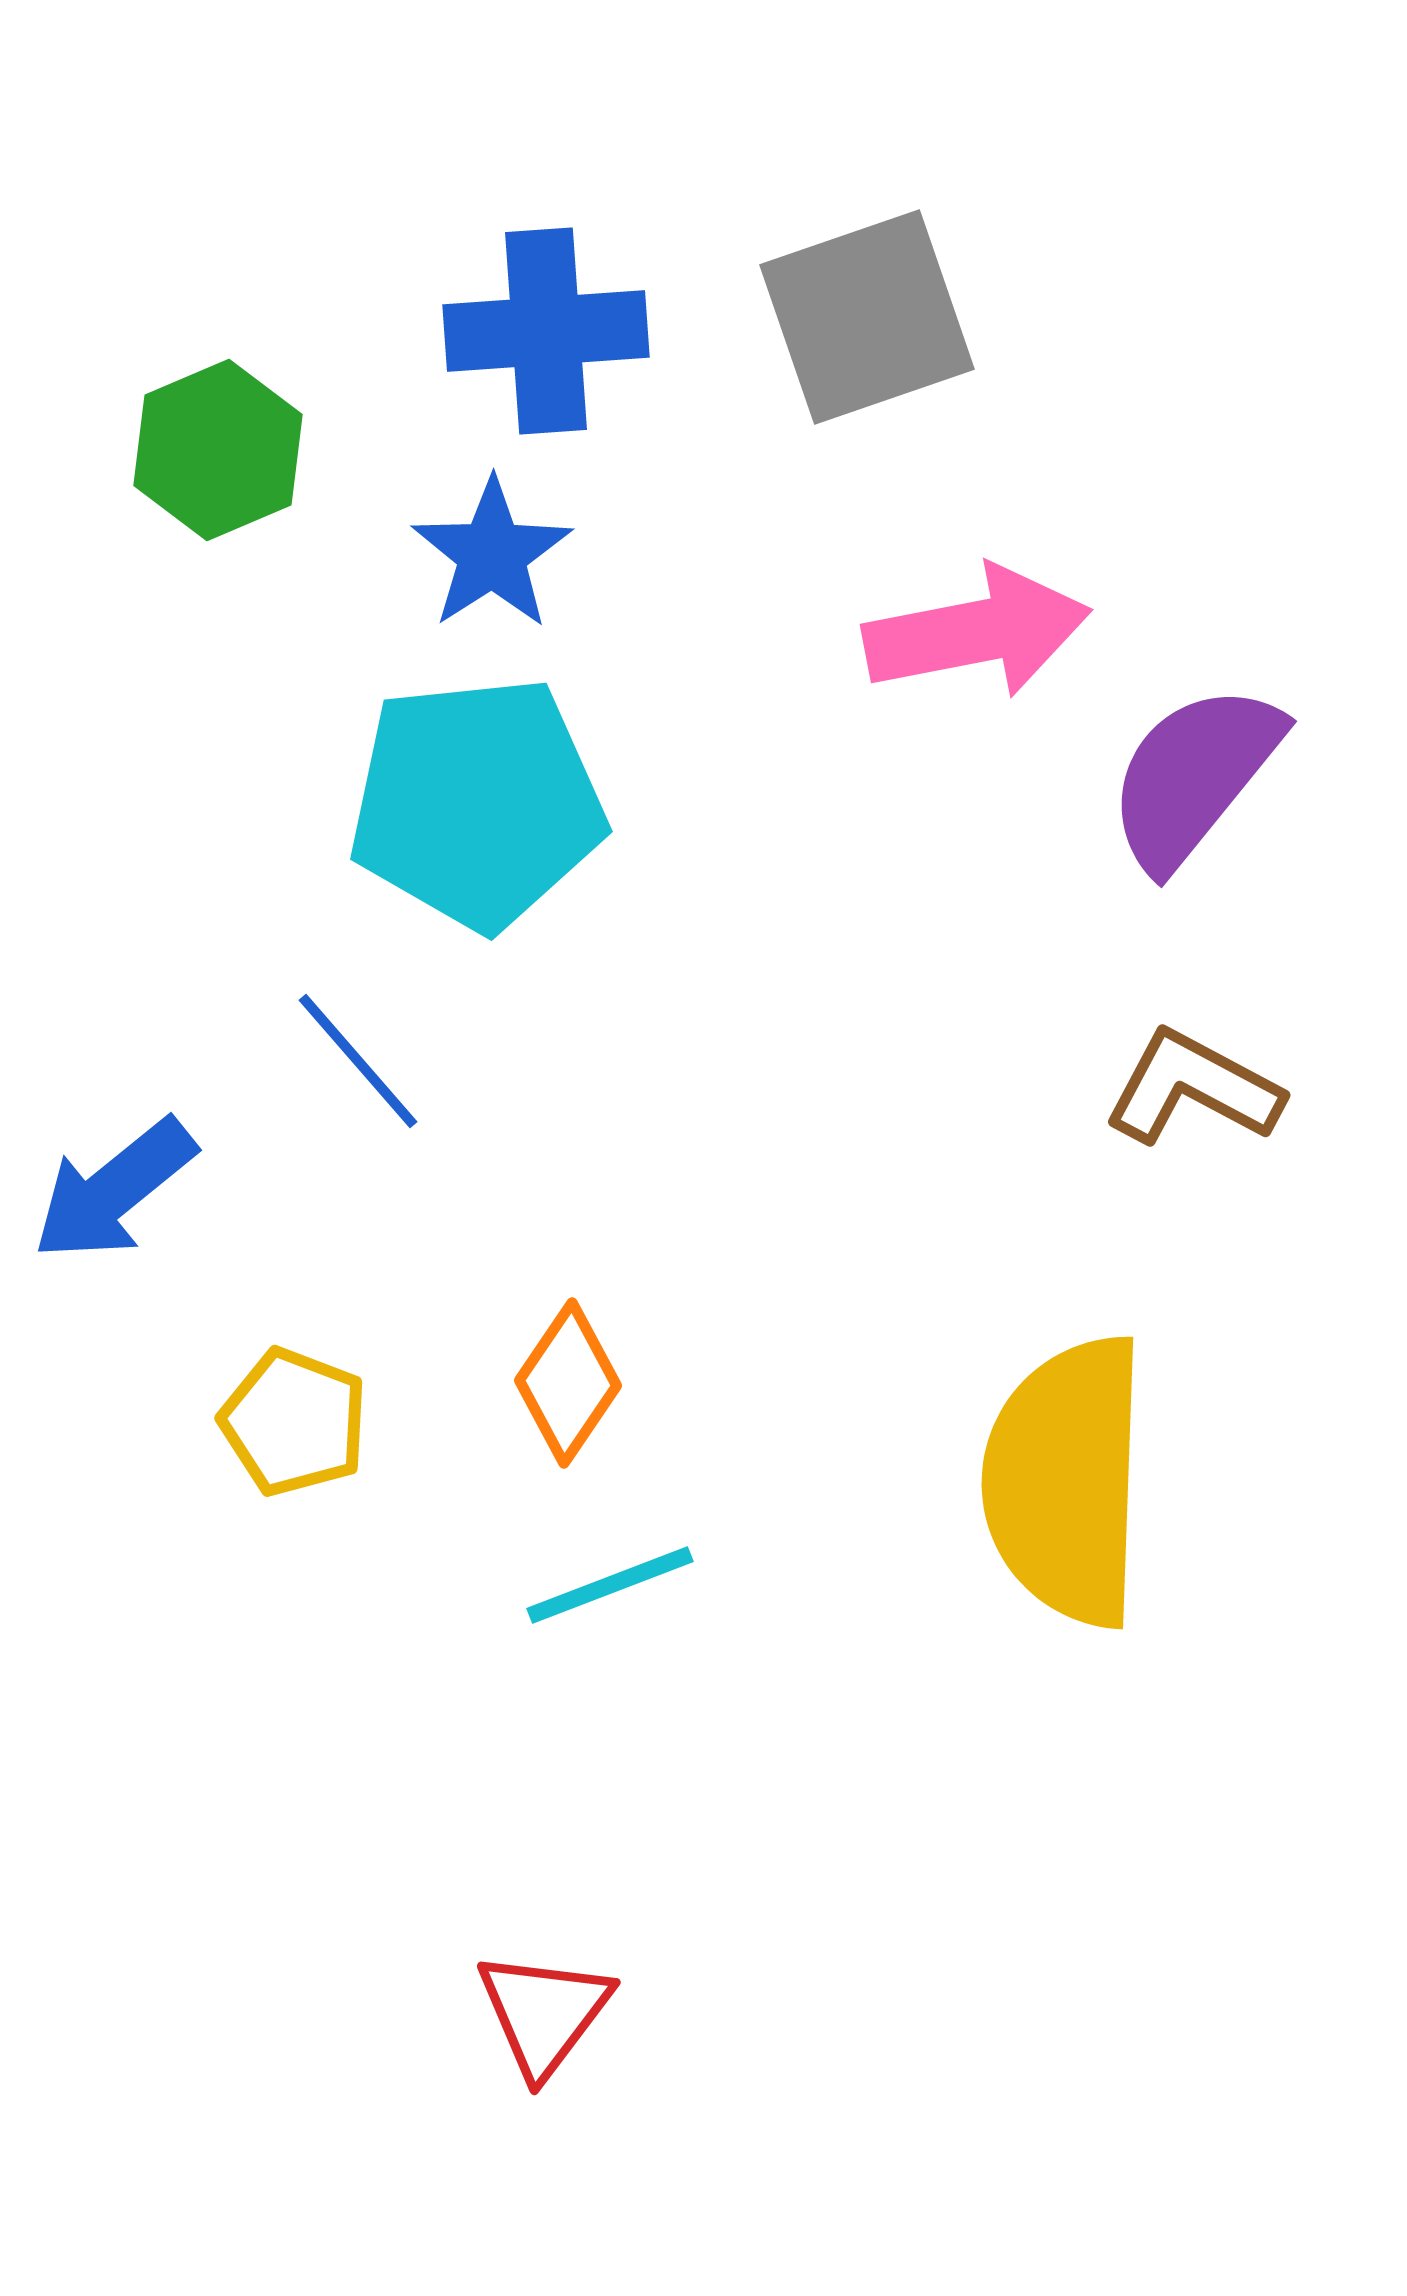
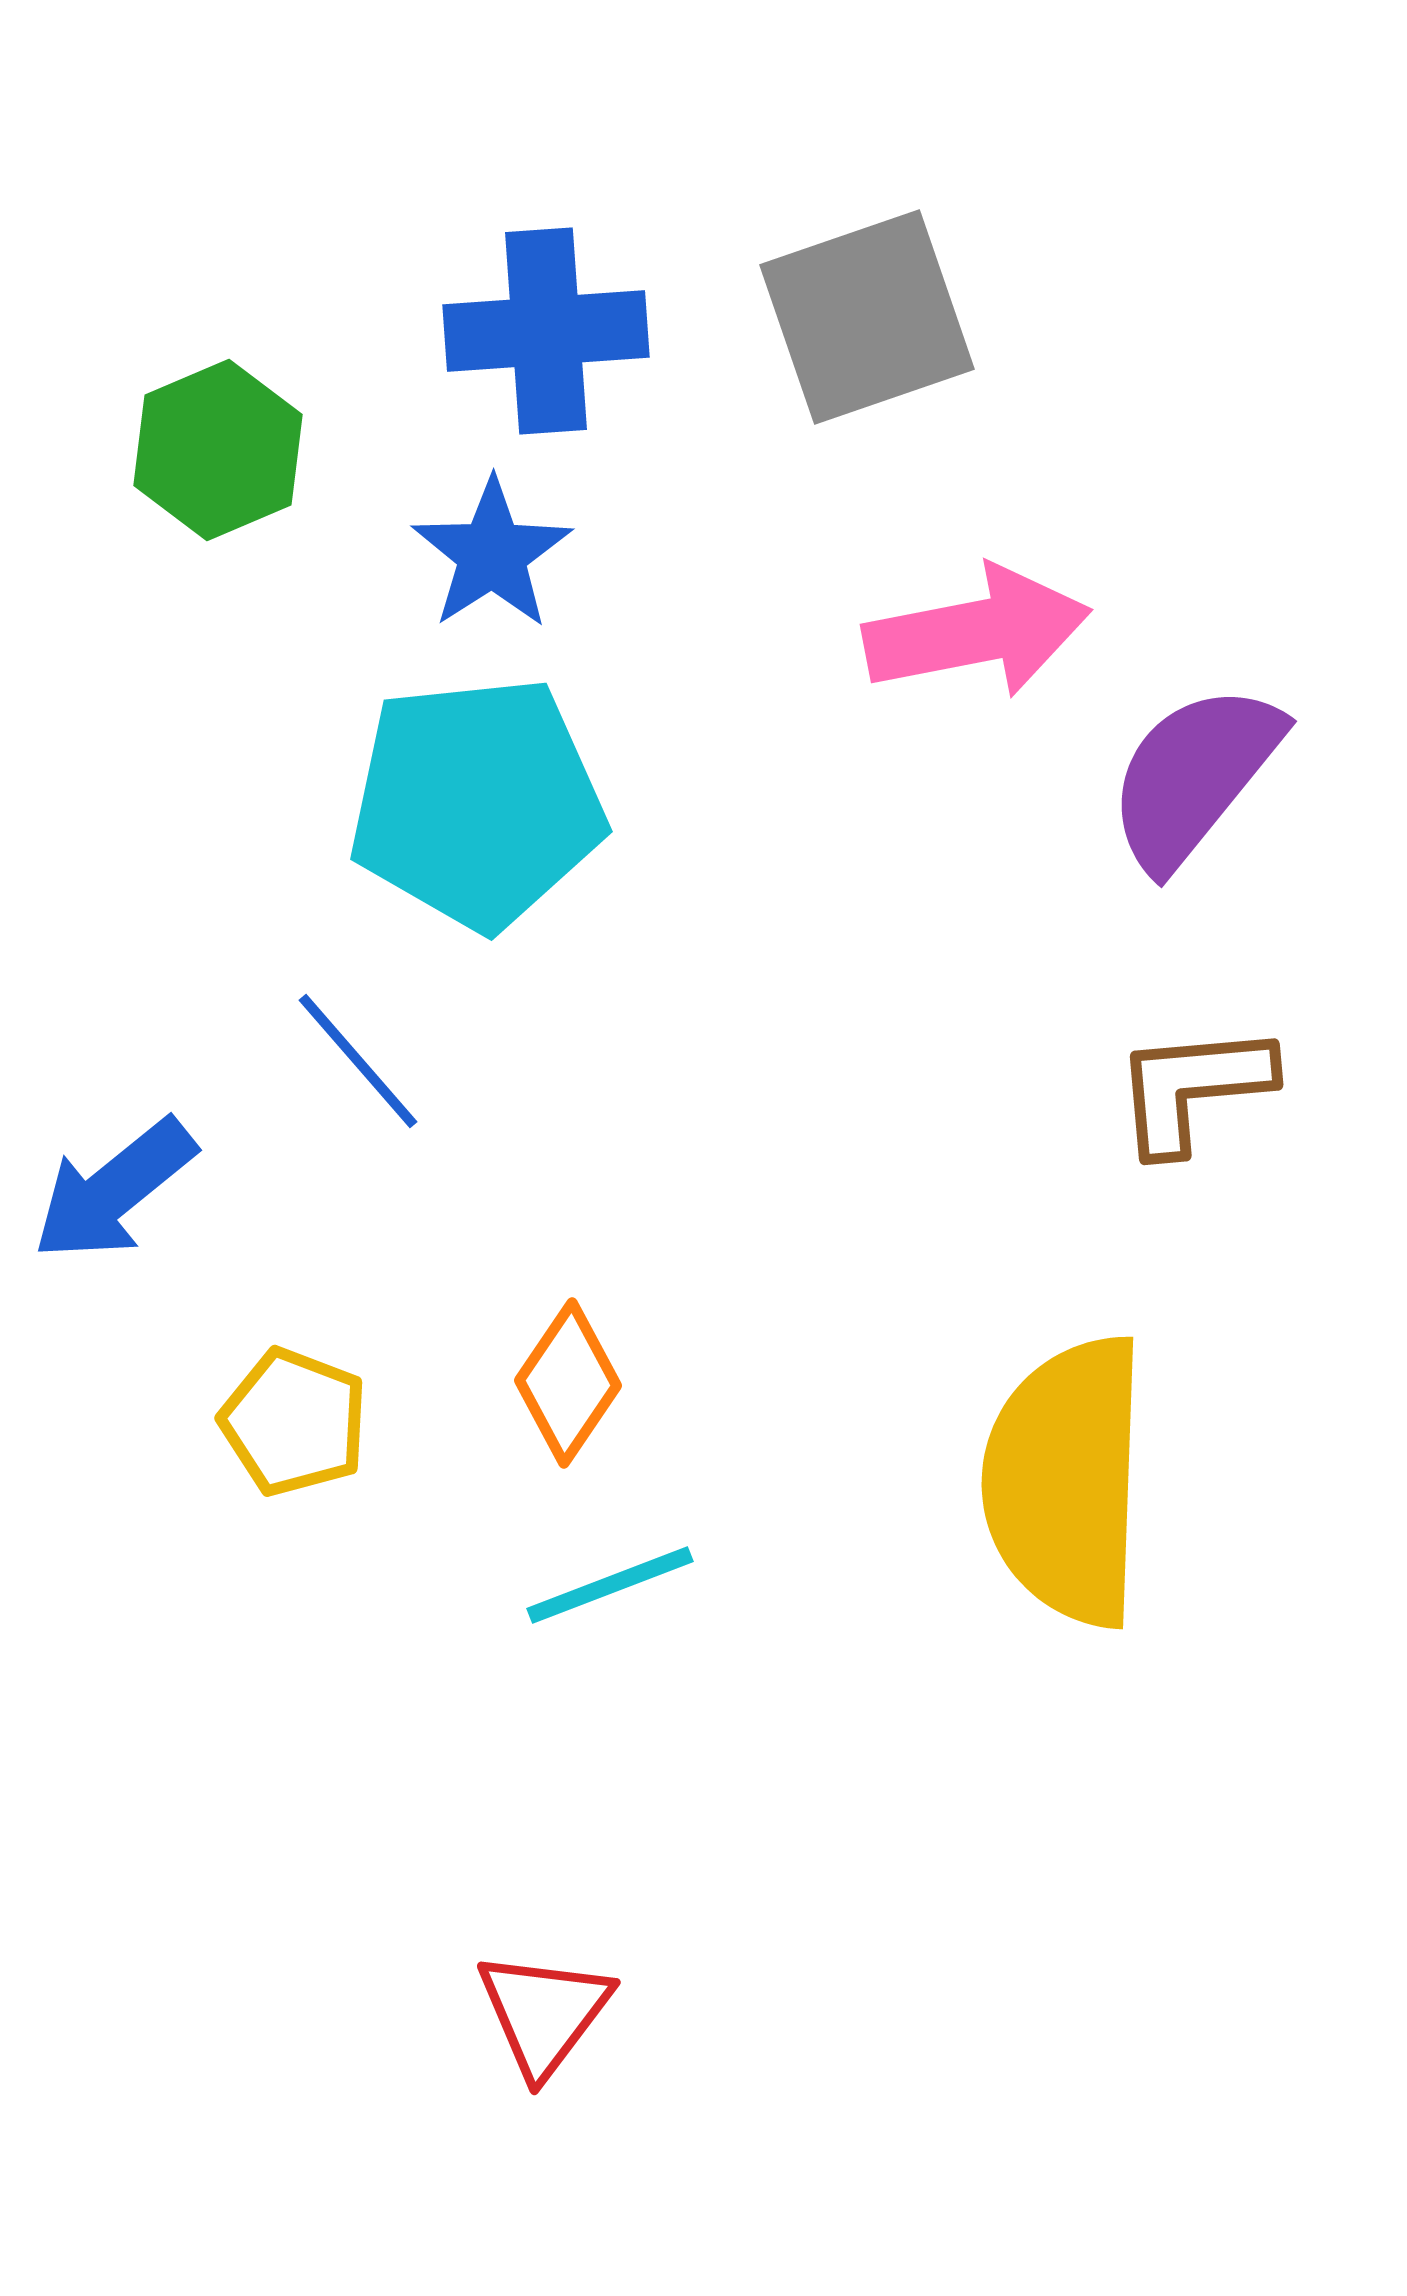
brown L-shape: rotated 33 degrees counterclockwise
